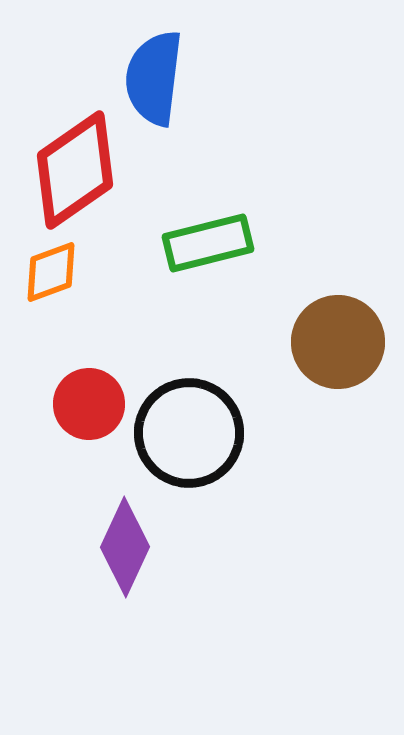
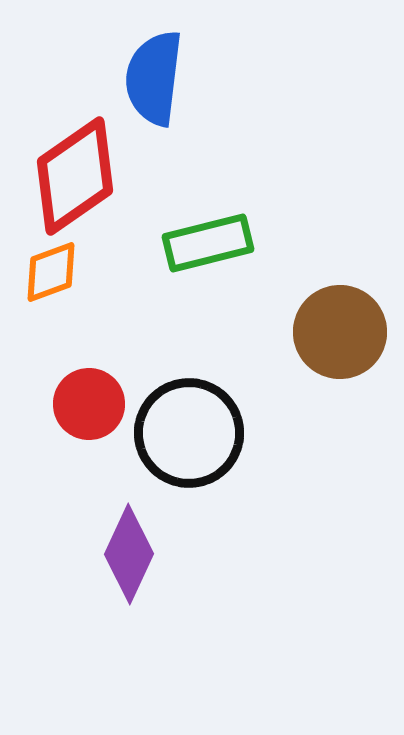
red diamond: moved 6 px down
brown circle: moved 2 px right, 10 px up
purple diamond: moved 4 px right, 7 px down
